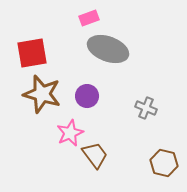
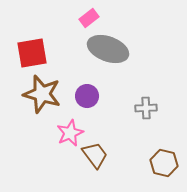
pink rectangle: rotated 18 degrees counterclockwise
gray cross: rotated 25 degrees counterclockwise
